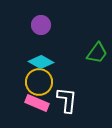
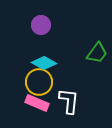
cyan diamond: moved 3 px right, 1 px down
white L-shape: moved 2 px right, 1 px down
